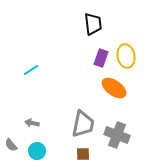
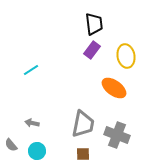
black trapezoid: moved 1 px right
purple rectangle: moved 9 px left, 8 px up; rotated 18 degrees clockwise
